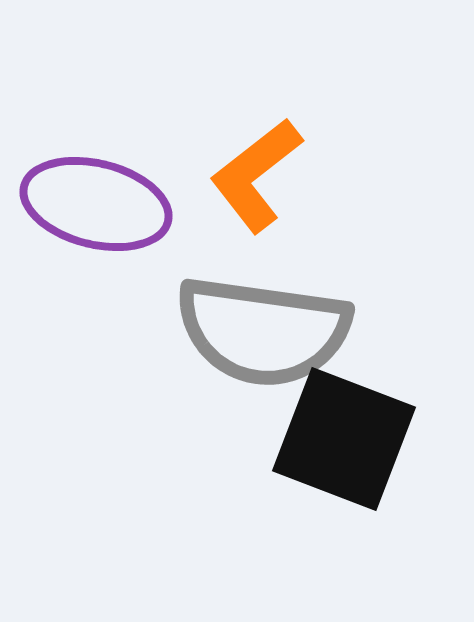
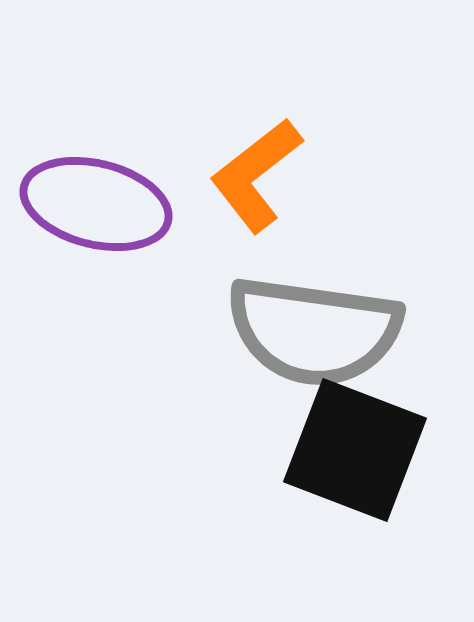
gray semicircle: moved 51 px right
black square: moved 11 px right, 11 px down
